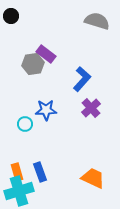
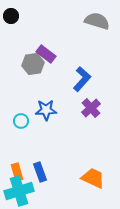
cyan circle: moved 4 px left, 3 px up
